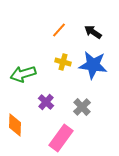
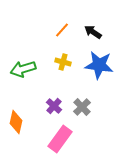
orange line: moved 3 px right
blue star: moved 6 px right
green arrow: moved 5 px up
purple cross: moved 8 px right, 4 px down
orange diamond: moved 1 px right, 3 px up; rotated 10 degrees clockwise
pink rectangle: moved 1 px left, 1 px down
